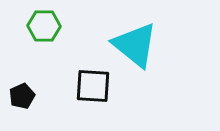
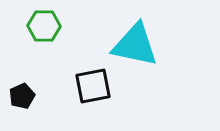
cyan triangle: rotated 27 degrees counterclockwise
black square: rotated 15 degrees counterclockwise
